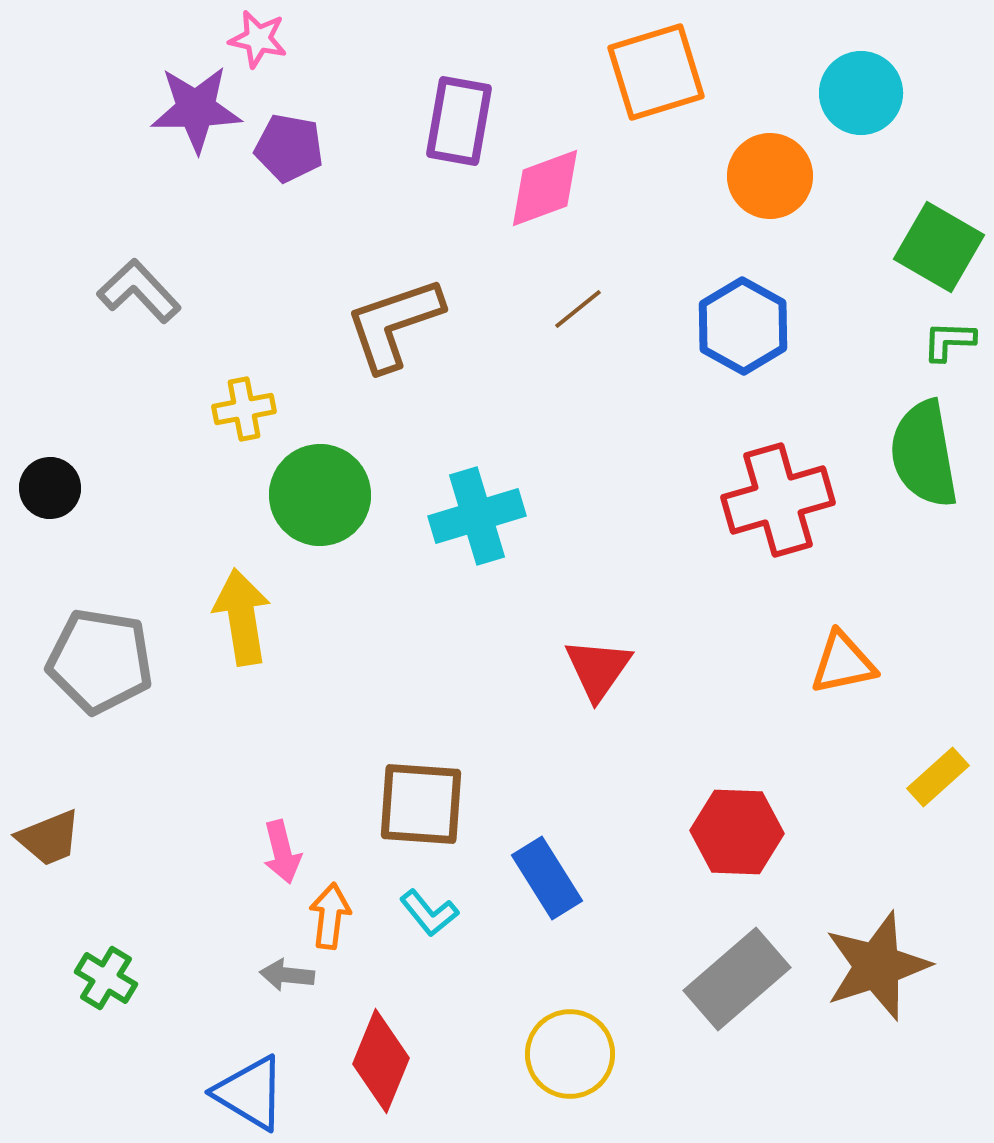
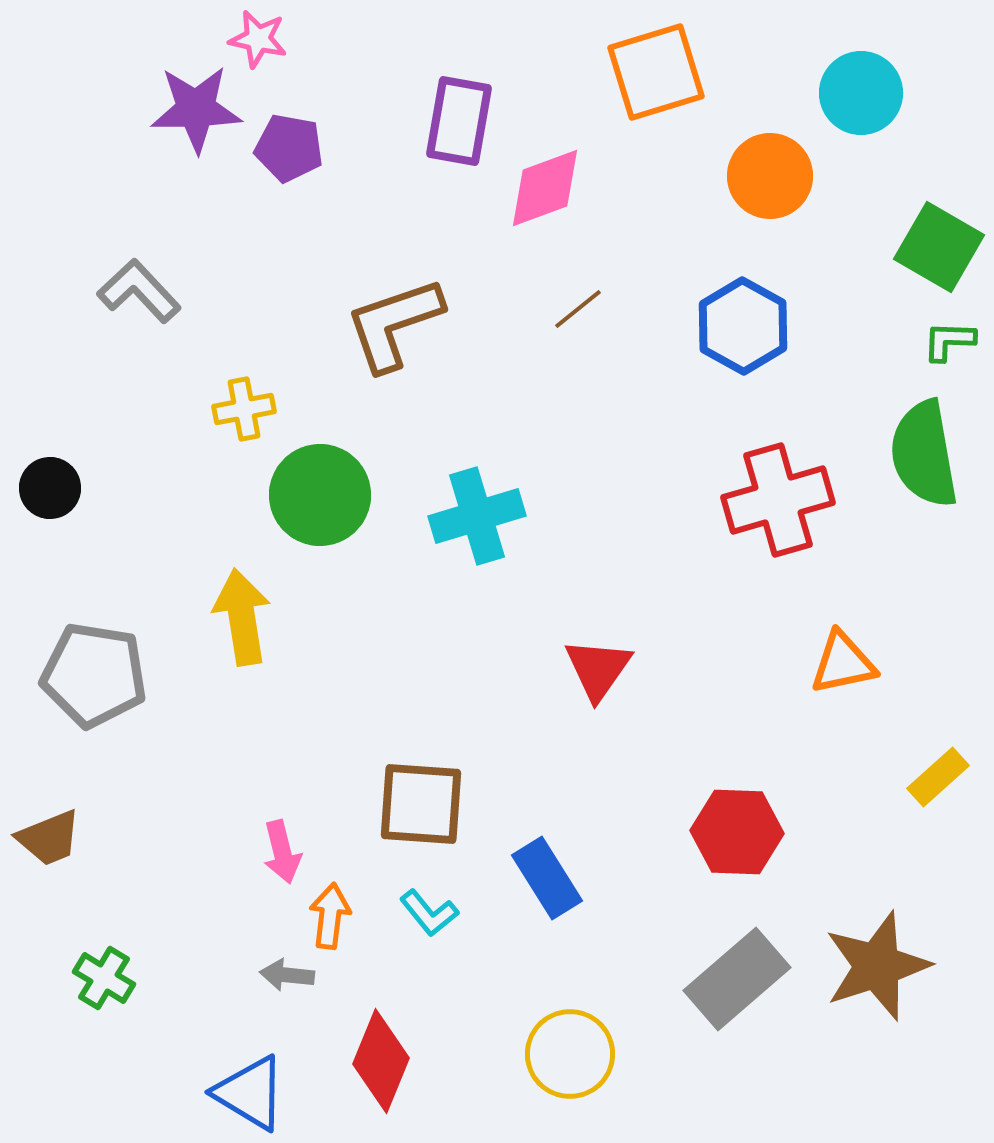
gray pentagon: moved 6 px left, 14 px down
green cross: moved 2 px left
